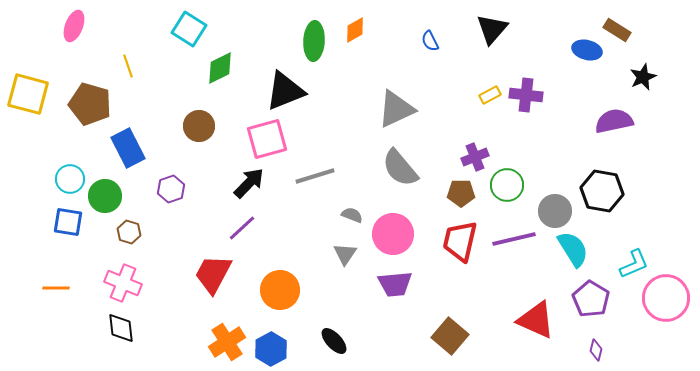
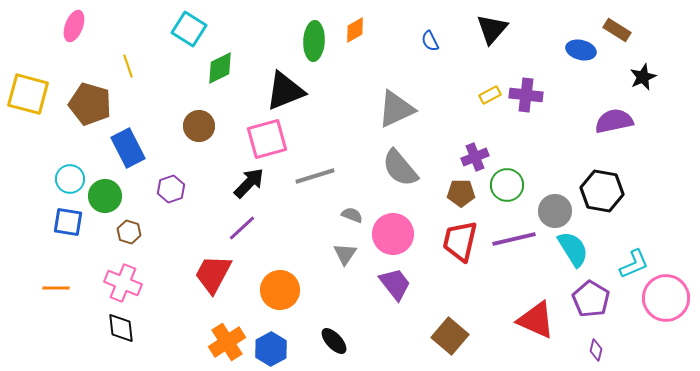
blue ellipse at (587, 50): moved 6 px left
purple trapezoid at (395, 284): rotated 123 degrees counterclockwise
